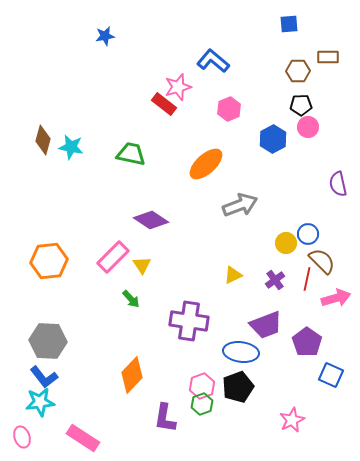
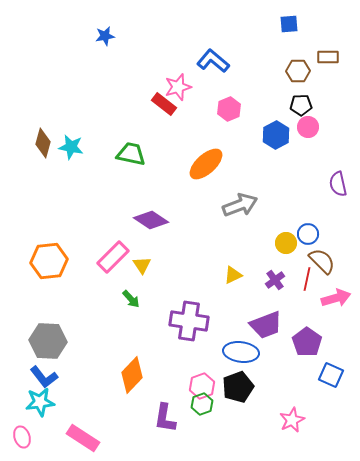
blue hexagon at (273, 139): moved 3 px right, 4 px up
brown diamond at (43, 140): moved 3 px down
